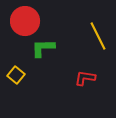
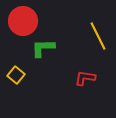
red circle: moved 2 px left
